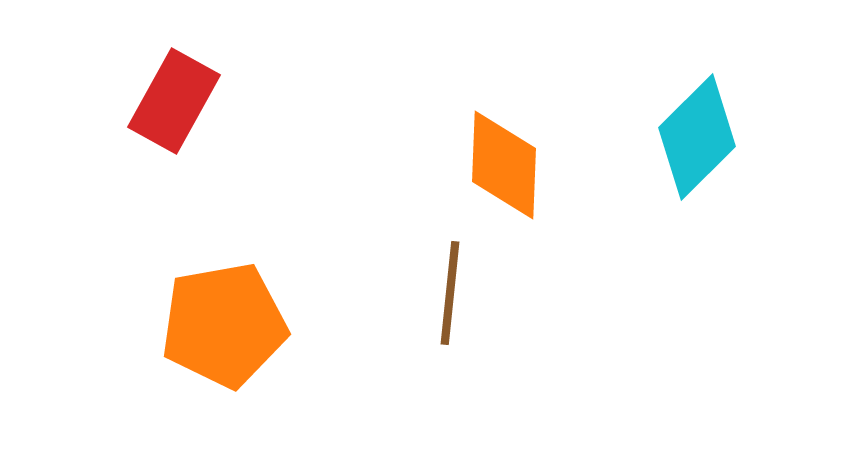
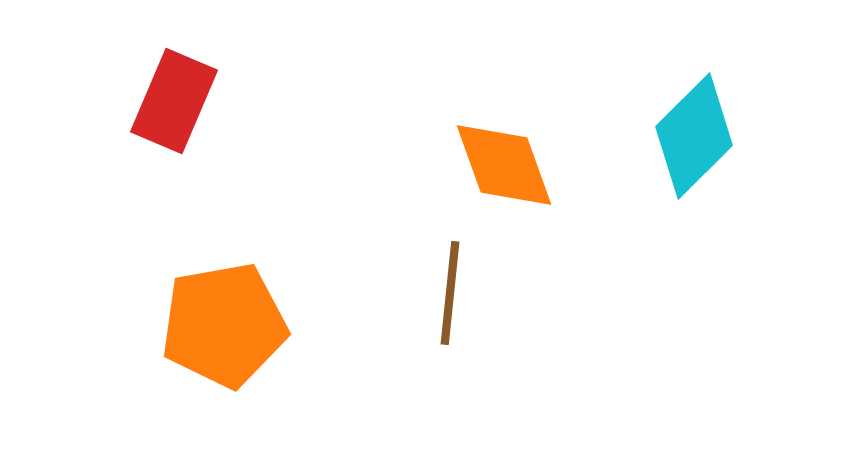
red rectangle: rotated 6 degrees counterclockwise
cyan diamond: moved 3 px left, 1 px up
orange diamond: rotated 22 degrees counterclockwise
